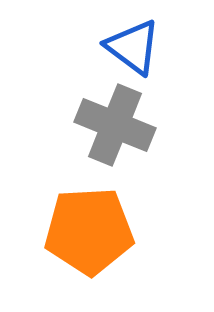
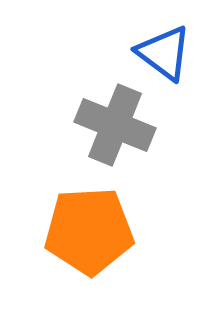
blue triangle: moved 31 px right, 6 px down
